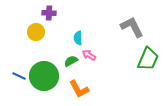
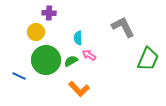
gray L-shape: moved 9 px left
green circle: moved 2 px right, 16 px up
orange L-shape: rotated 15 degrees counterclockwise
